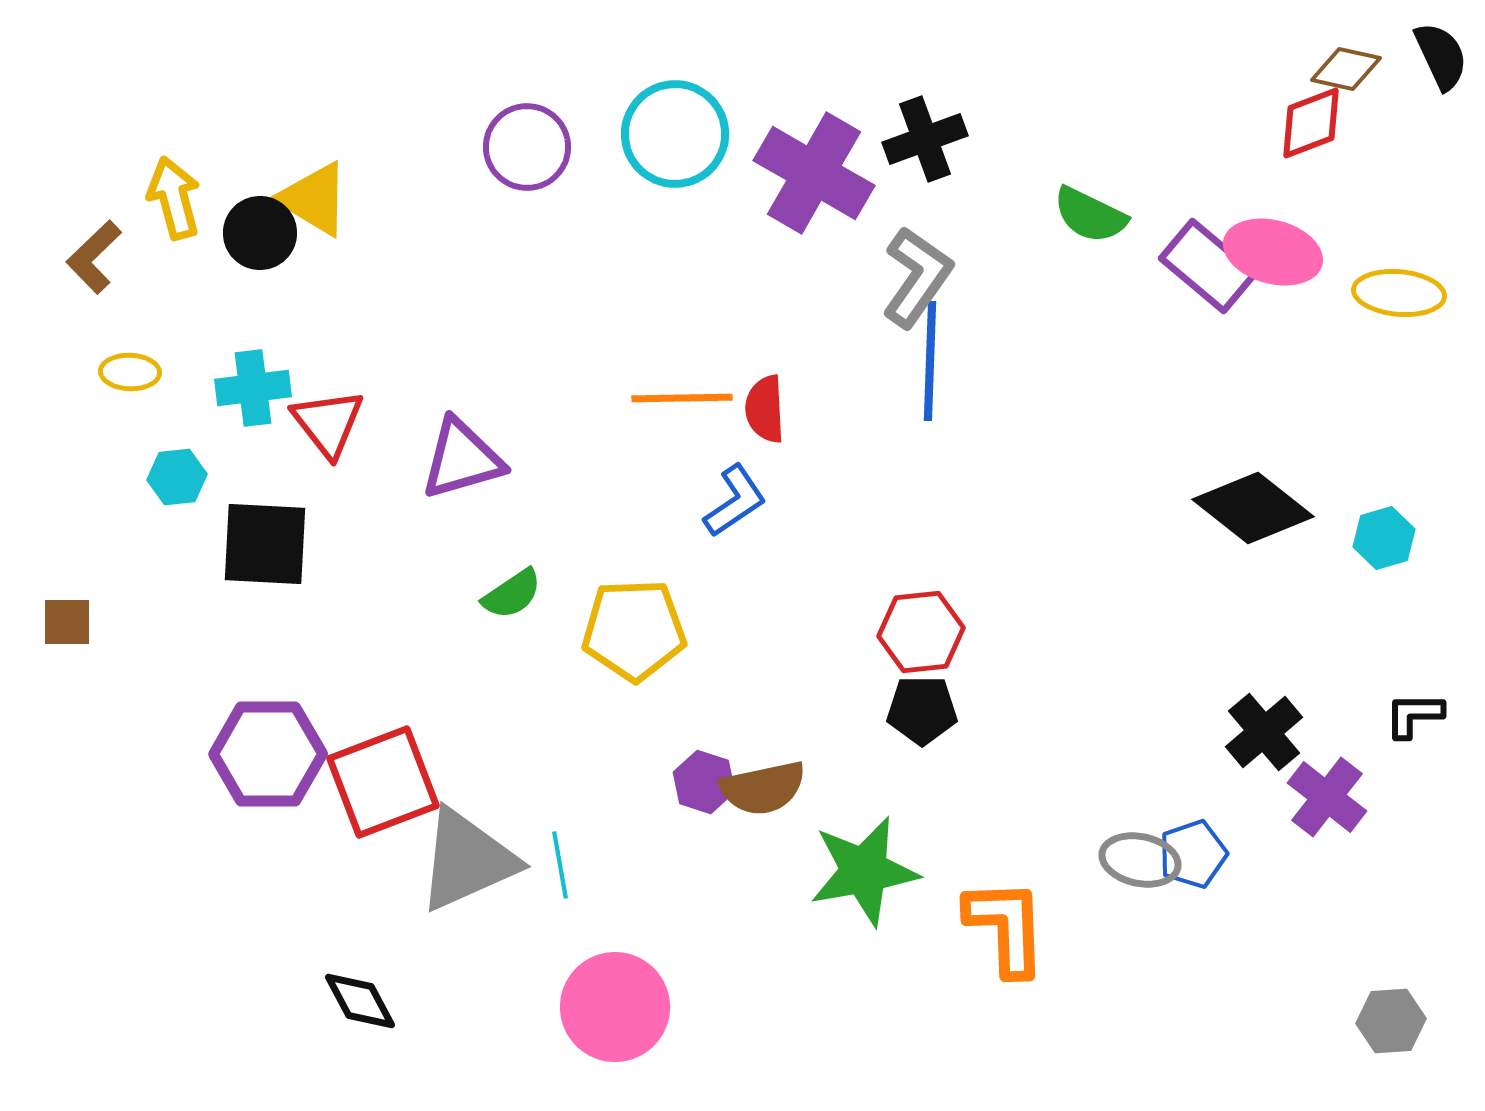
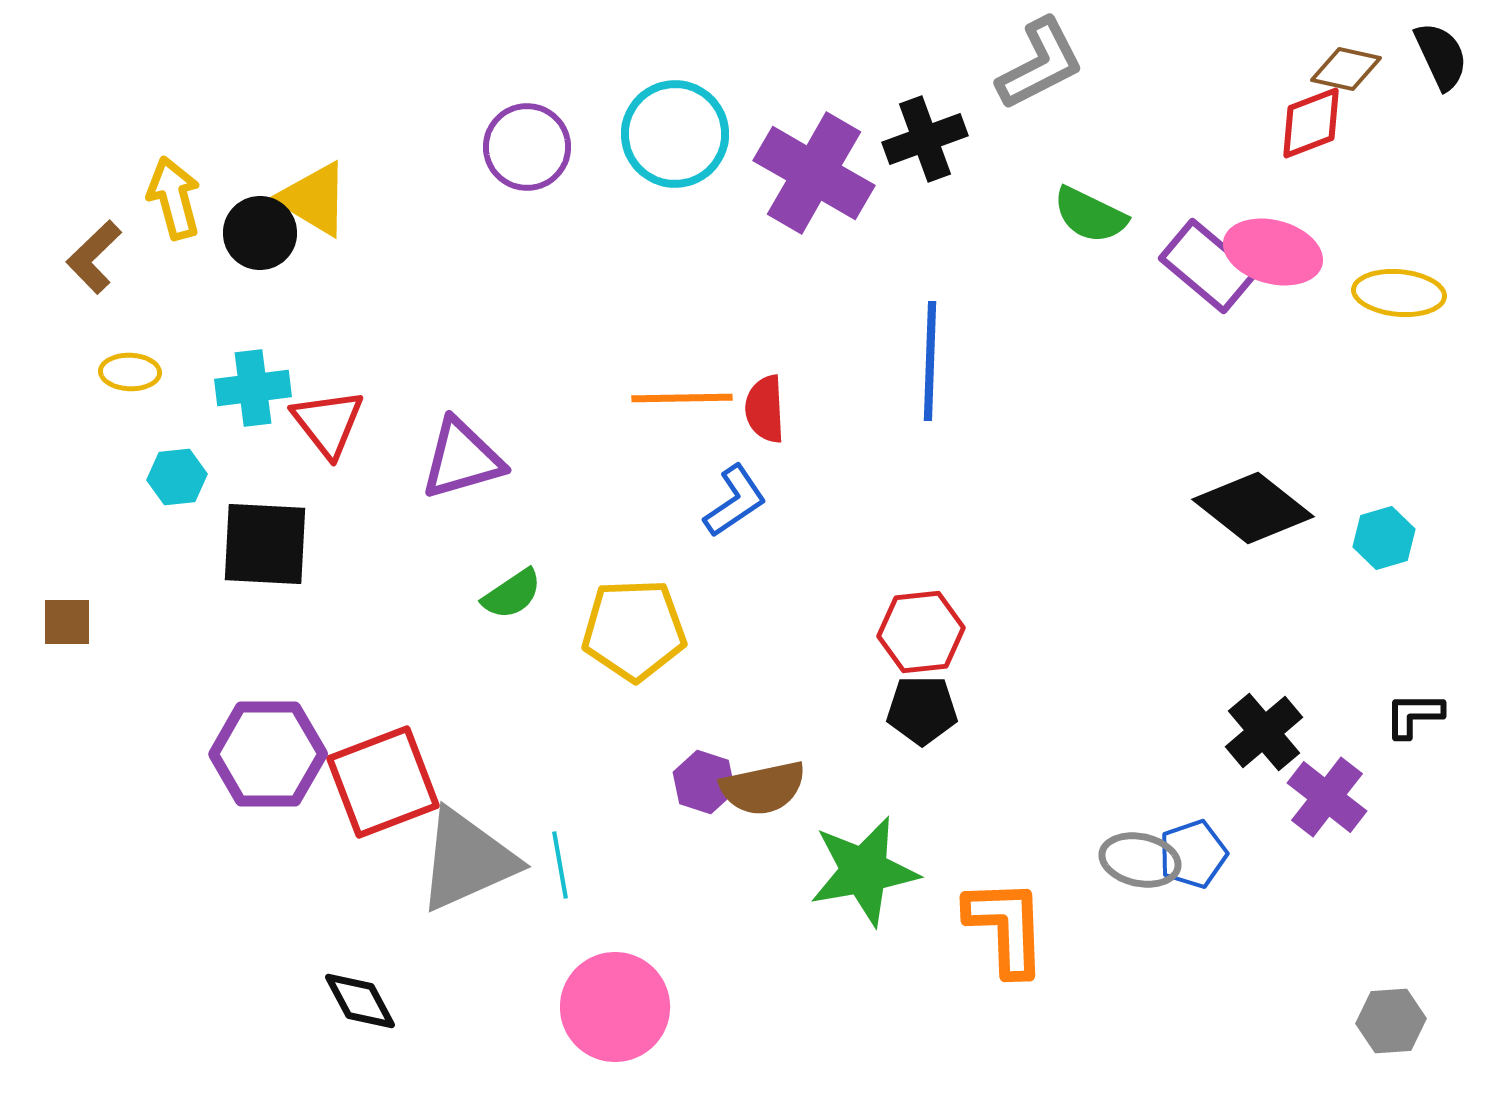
gray L-shape at (917, 277): moved 123 px right, 213 px up; rotated 28 degrees clockwise
